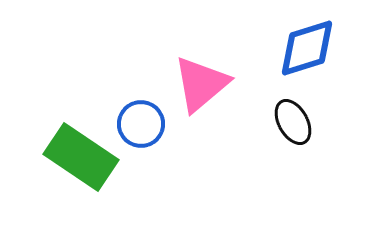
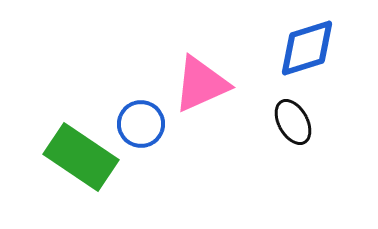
pink triangle: rotated 16 degrees clockwise
